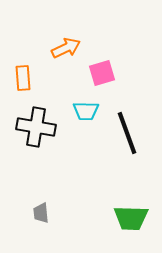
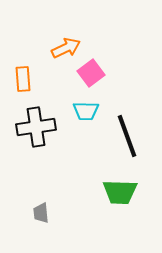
pink square: moved 11 px left; rotated 20 degrees counterclockwise
orange rectangle: moved 1 px down
black cross: rotated 18 degrees counterclockwise
black line: moved 3 px down
green trapezoid: moved 11 px left, 26 px up
